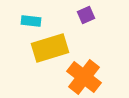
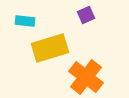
cyan rectangle: moved 6 px left
orange cross: moved 2 px right
